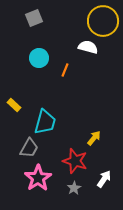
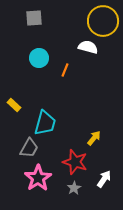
gray square: rotated 18 degrees clockwise
cyan trapezoid: moved 1 px down
red star: moved 1 px down
